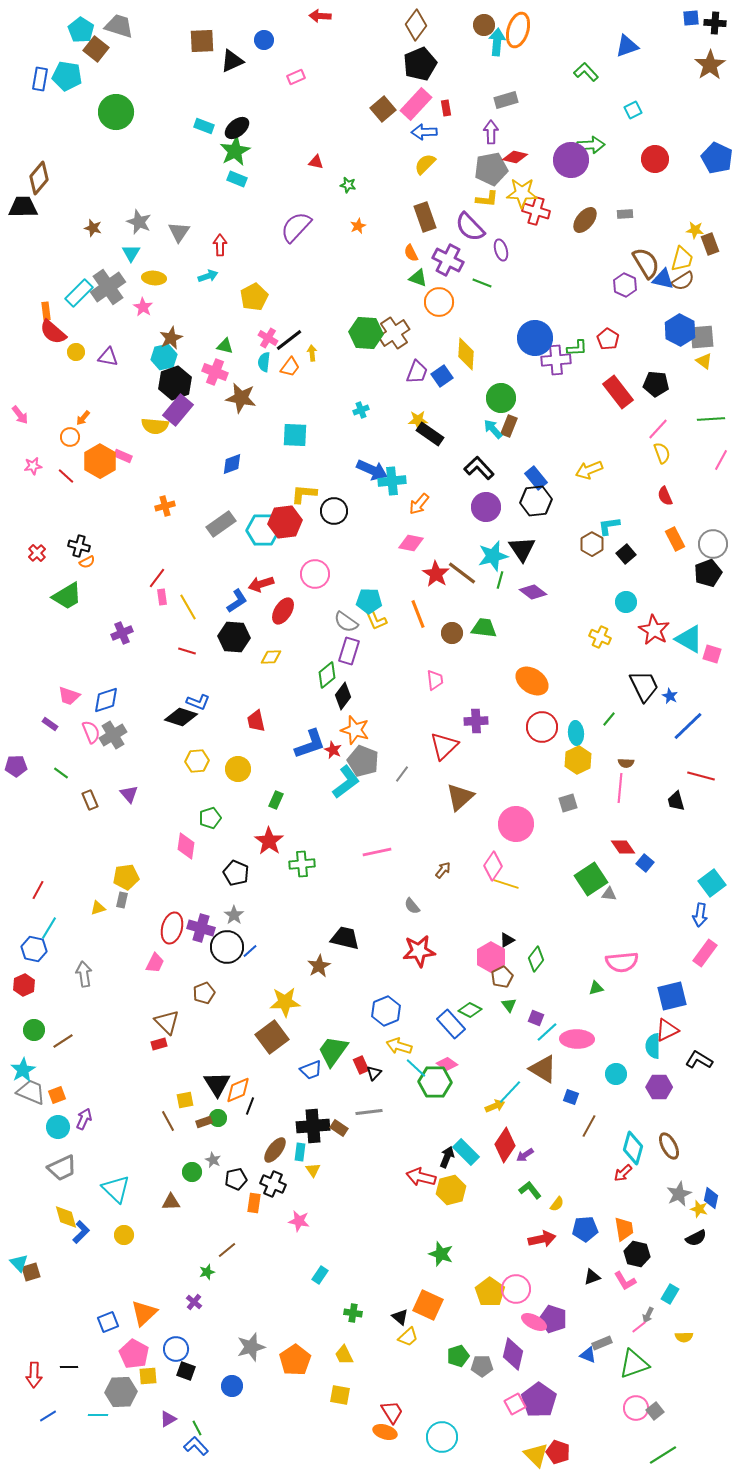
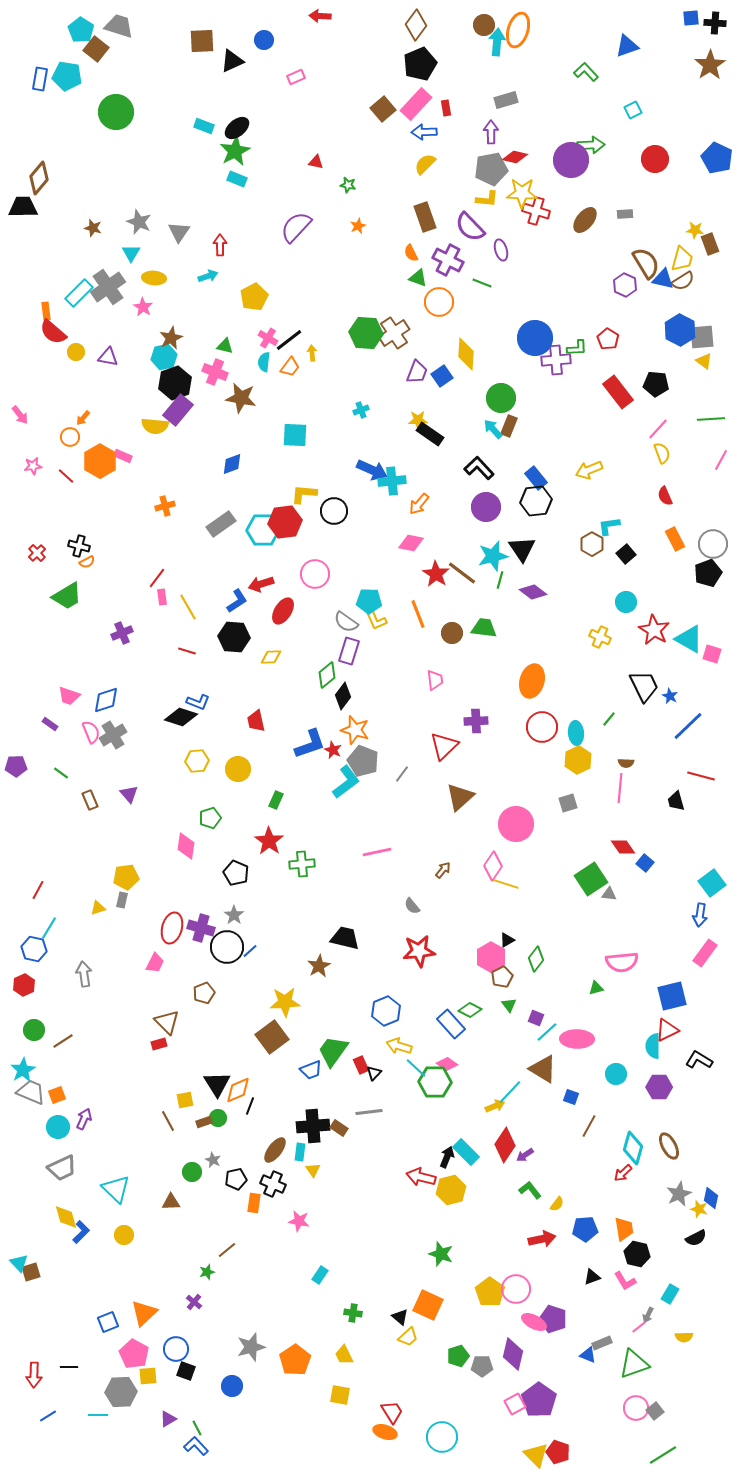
orange ellipse at (532, 681): rotated 72 degrees clockwise
